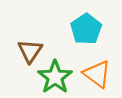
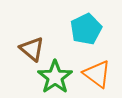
cyan pentagon: rotated 8 degrees clockwise
brown triangle: moved 2 px right, 2 px up; rotated 24 degrees counterclockwise
